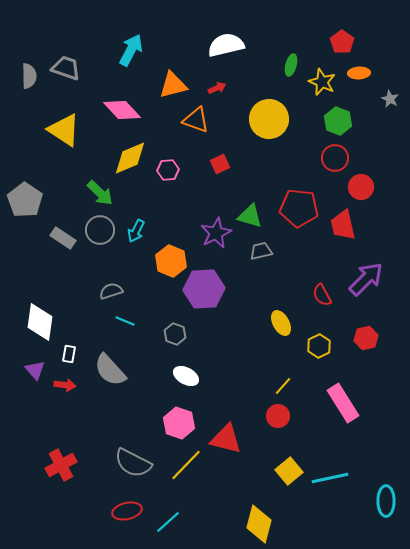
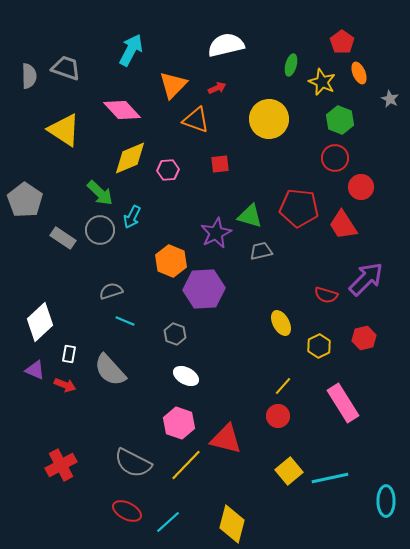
orange ellipse at (359, 73): rotated 70 degrees clockwise
orange triangle at (173, 85): rotated 32 degrees counterclockwise
green hexagon at (338, 121): moved 2 px right, 1 px up
red square at (220, 164): rotated 18 degrees clockwise
red trapezoid at (343, 225): rotated 20 degrees counterclockwise
cyan arrow at (136, 231): moved 4 px left, 14 px up
red semicircle at (322, 295): moved 4 px right; rotated 45 degrees counterclockwise
white diamond at (40, 322): rotated 39 degrees clockwise
red hexagon at (366, 338): moved 2 px left
purple triangle at (35, 370): rotated 25 degrees counterclockwise
red arrow at (65, 385): rotated 15 degrees clockwise
red ellipse at (127, 511): rotated 40 degrees clockwise
yellow diamond at (259, 524): moved 27 px left
